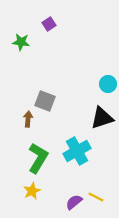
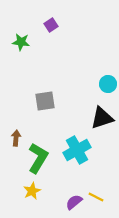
purple square: moved 2 px right, 1 px down
gray square: rotated 30 degrees counterclockwise
brown arrow: moved 12 px left, 19 px down
cyan cross: moved 1 px up
